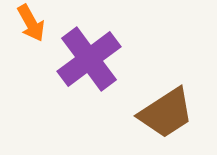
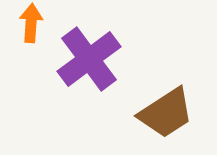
orange arrow: rotated 147 degrees counterclockwise
